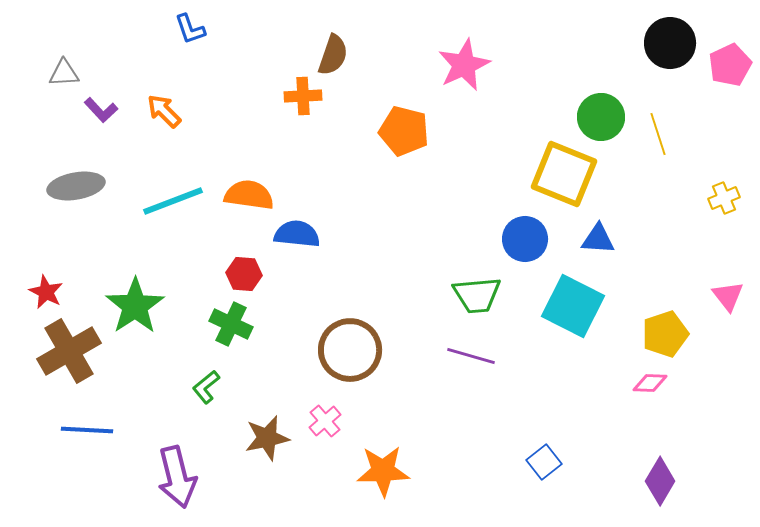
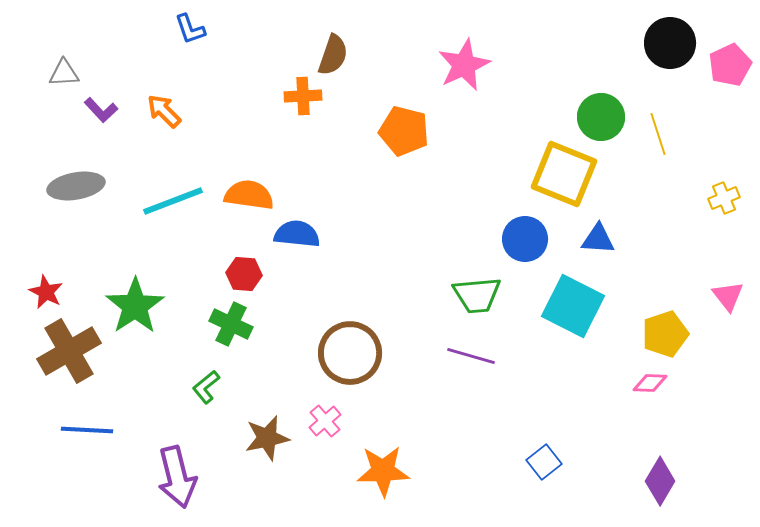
brown circle: moved 3 px down
